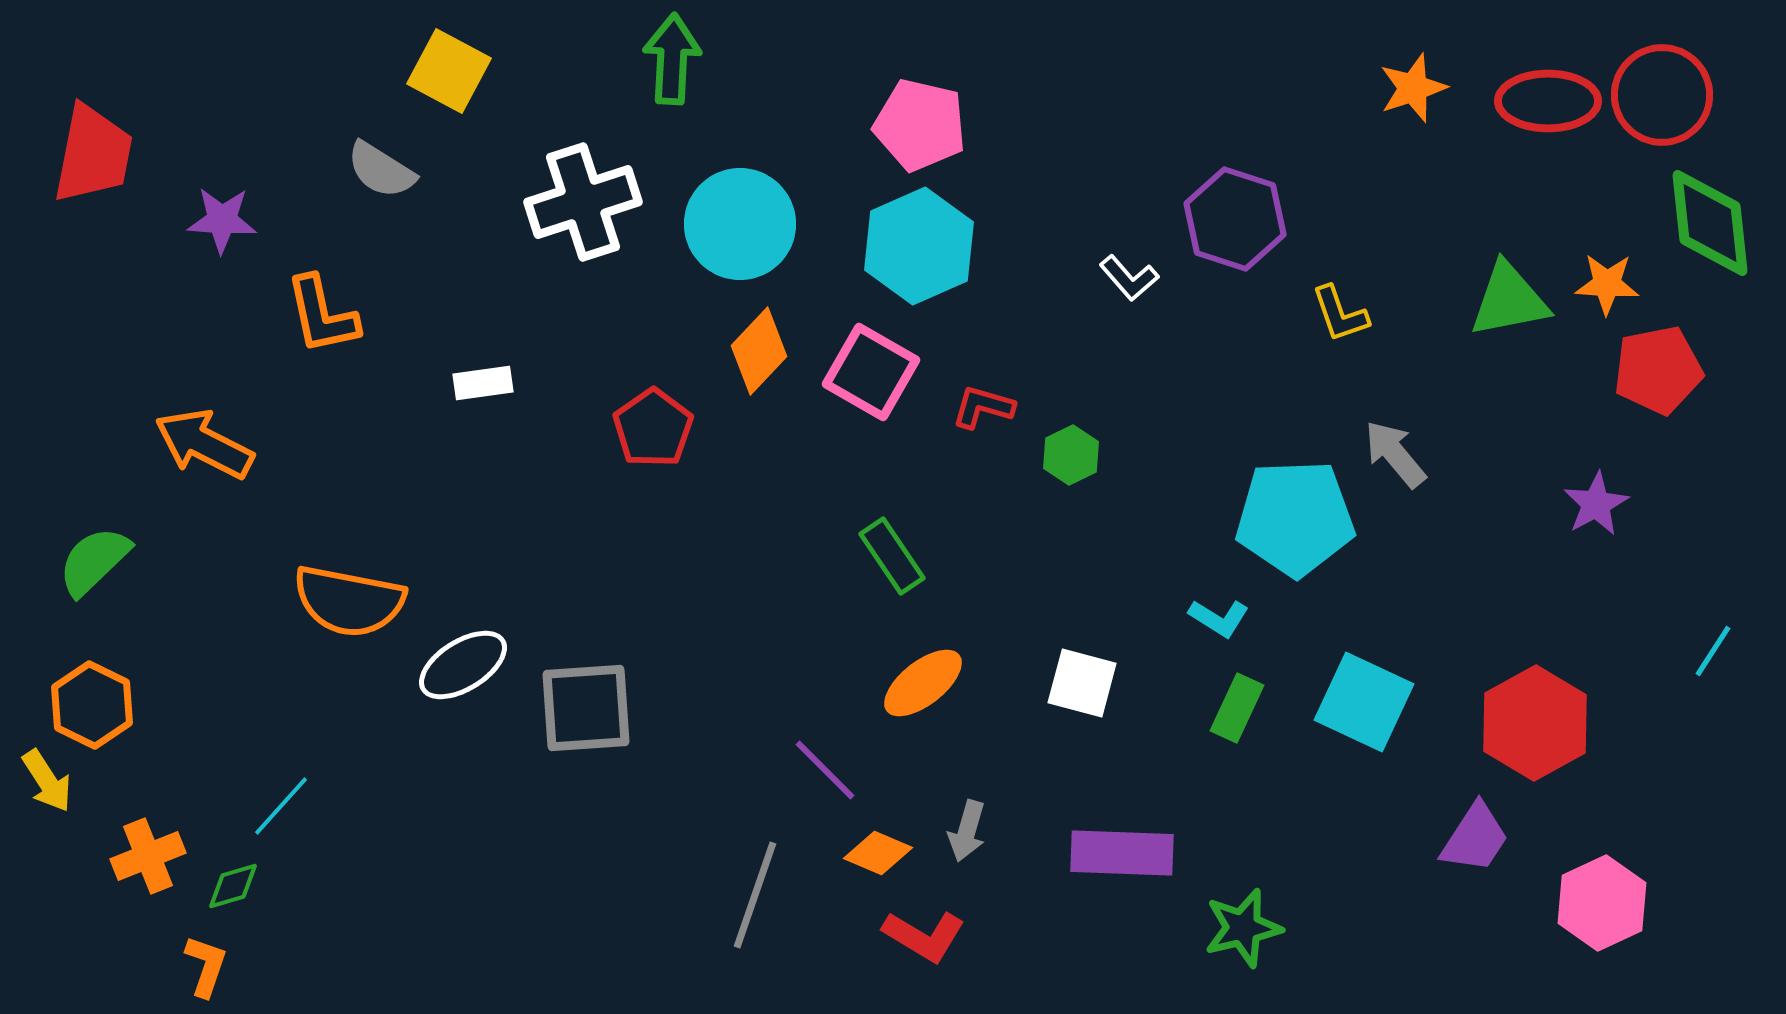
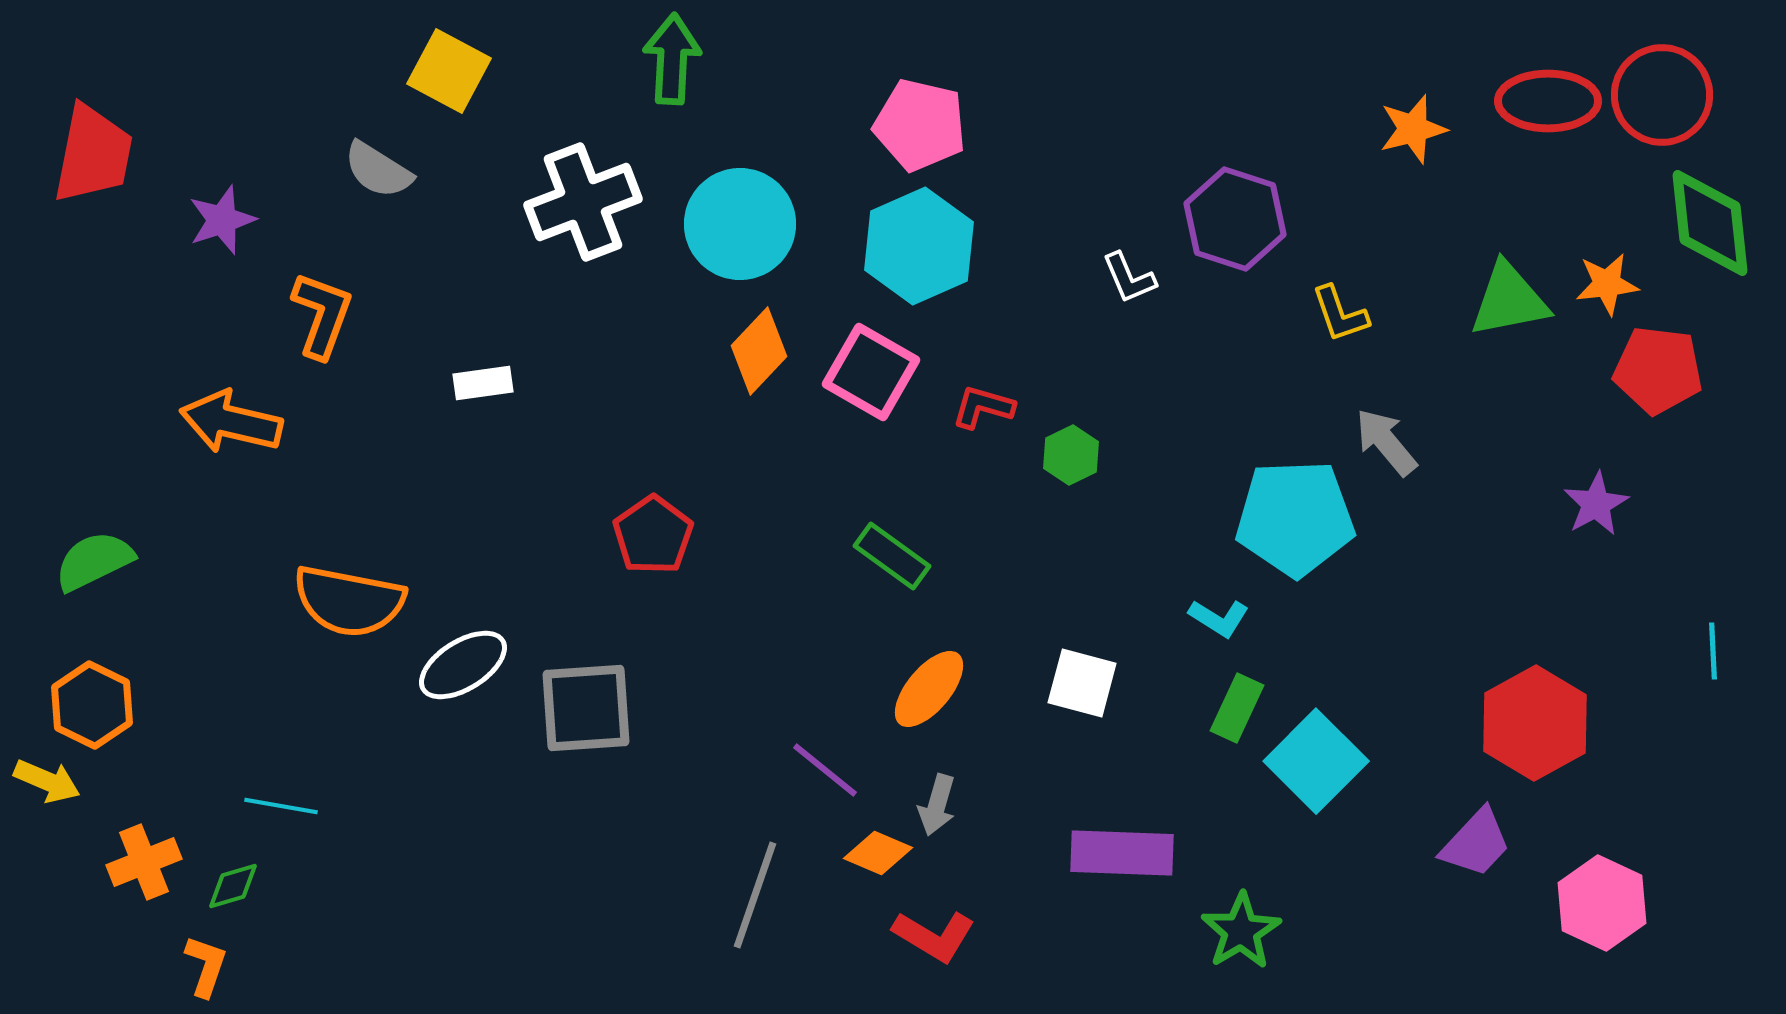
orange star at (1413, 88): moved 41 px down; rotated 4 degrees clockwise
gray semicircle at (381, 170): moved 3 px left
white cross at (583, 202): rotated 3 degrees counterclockwise
purple star at (222, 220): rotated 22 degrees counterclockwise
white L-shape at (1129, 278): rotated 18 degrees clockwise
orange star at (1607, 284): rotated 10 degrees counterclockwise
orange L-shape at (322, 315): rotated 148 degrees counterclockwise
red pentagon at (1658, 370): rotated 18 degrees clockwise
red pentagon at (653, 428): moved 107 px down
orange arrow at (204, 444): moved 27 px right, 22 px up; rotated 14 degrees counterclockwise
gray arrow at (1395, 454): moved 9 px left, 12 px up
green rectangle at (892, 556): rotated 20 degrees counterclockwise
green semicircle at (94, 561): rotated 18 degrees clockwise
cyan line at (1713, 651): rotated 36 degrees counterclockwise
orange ellipse at (923, 683): moved 6 px right, 6 px down; rotated 12 degrees counterclockwise
cyan square at (1364, 702): moved 48 px left, 59 px down; rotated 20 degrees clockwise
purple line at (825, 770): rotated 6 degrees counterclockwise
yellow arrow at (47, 781): rotated 34 degrees counterclockwise
cyan line at (281, 806): rotated 58 degrees clockwise
gray arrow at (967, 831): moved 30 px left, 26 px up
purple trapezoid at (1475, 838): moved 1 px right, 5 px down; rotated 10 degrees clockwise
orange cross at (148, 856): moved 4 px left, 6 px down
pink hexagon at (1602, 903): rotated 10 degrees counterclockwise
green star at (1243, 928): moved 2 px left, 3 px down; rotated 18 degrees counterclockwise
red L-shape at (924, 936): moved 10 px right
